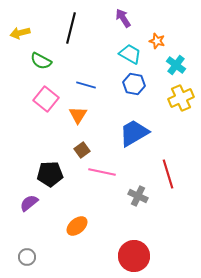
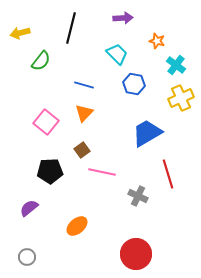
purple arrow: rotated 120 degrees clockwise
cyan trapezoid: moved 13 px left; rotated 15 degrees clockwise
green semicircle: rotated 80 degrees counterclockwise
blue line: moved 2 px left
pink square: moved 23 px down
orange triangle: moved 6 px right, 2 px up; rotated 12 degrees clockwise
blue trapezoid: moved 13 px right
black pentagon: moved 3 px up
purple semicircle: moved 5 px down
red circle: moved 2 px right, 2 px up
